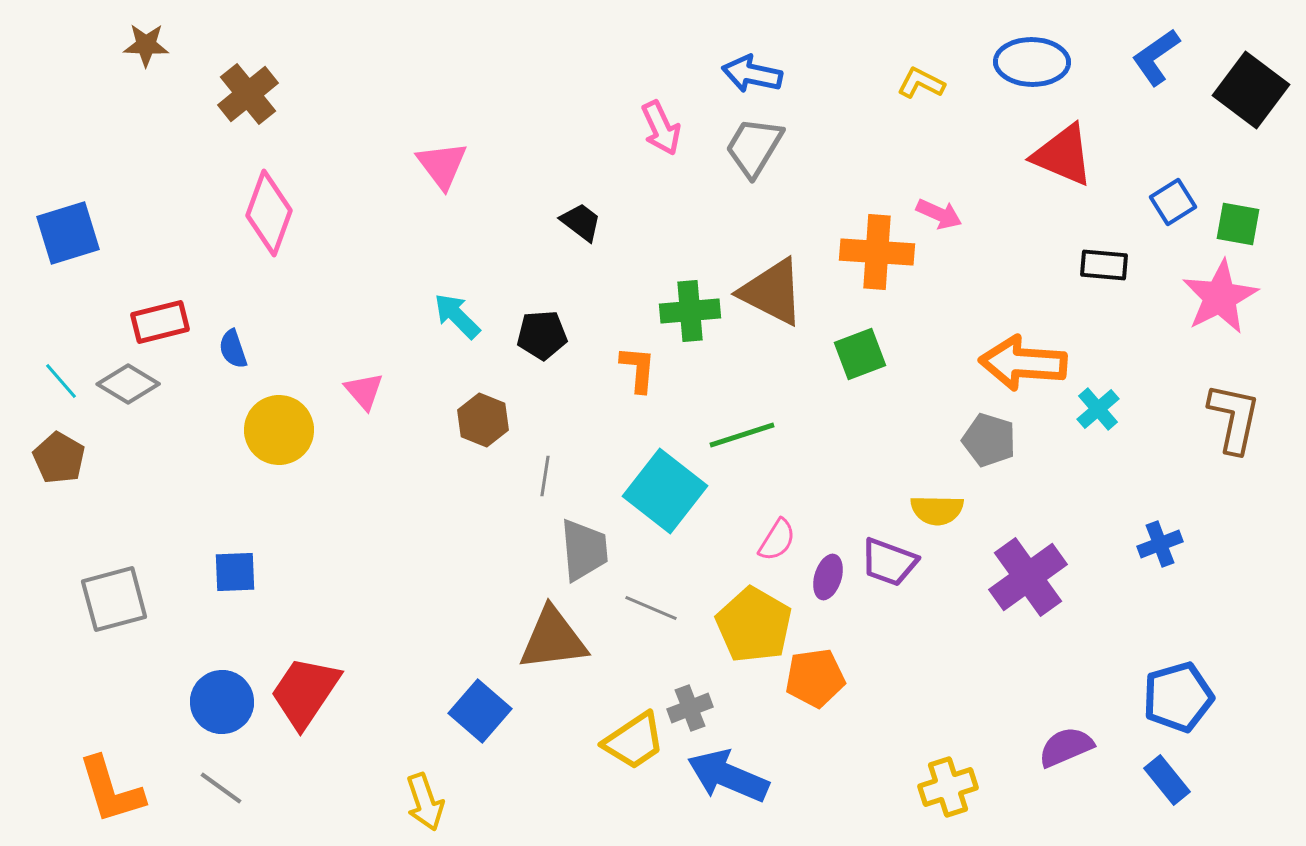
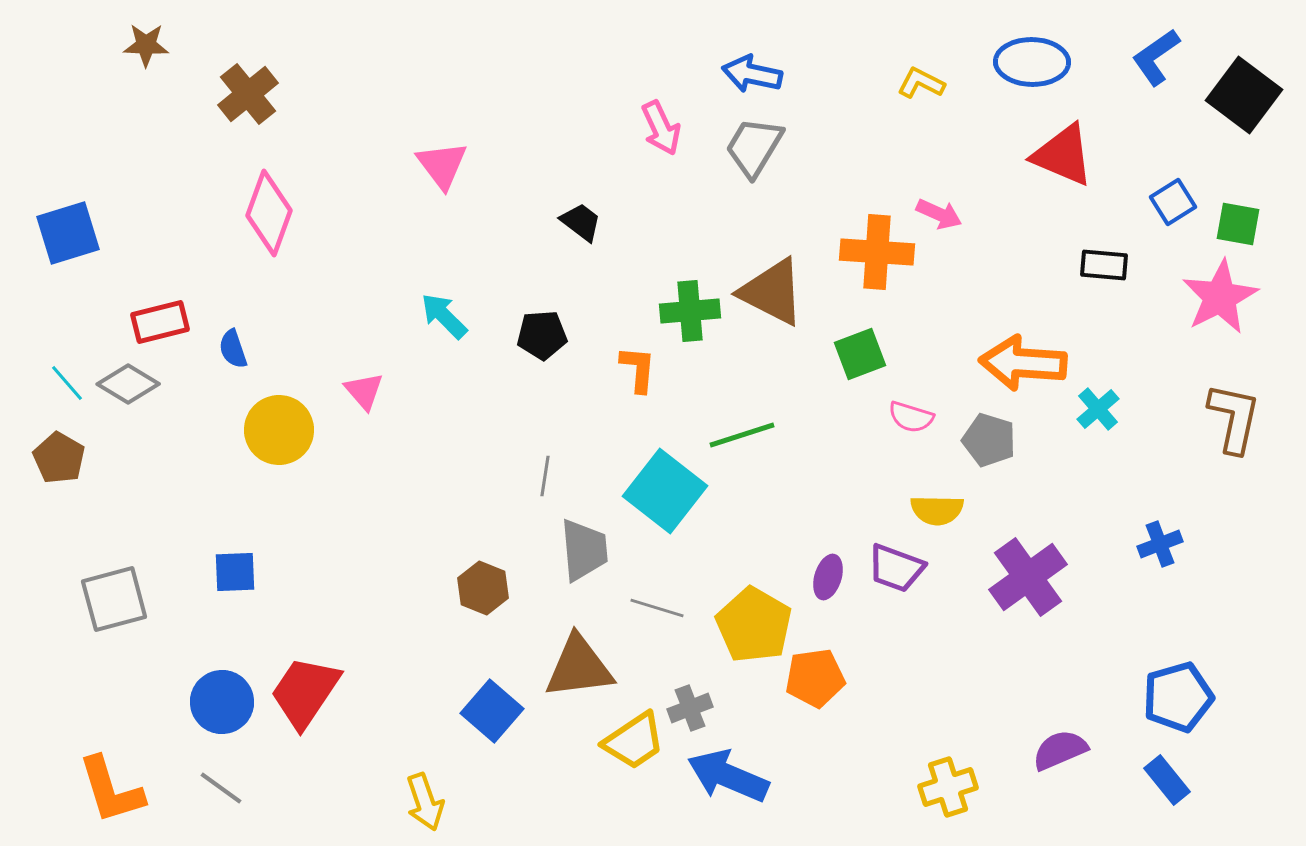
black square at (1251, 90): moved 7 px left, 5 px down
cyan arrow at (457, 316): moved 13 px left
cyan line at (61, 381): moved 6 px right, 2 px down
brown hexagon at (483, 420): moved 168 px down
pink semicircle at (777, 540): moved 134 px right, 123 px up; rotated 75 degrees clockwise
purple trapezoid at (889, 562): moved 7 px right, 6 px down
gray line at (651, 608): moved 6 px right; rotated 6 degrees counterclockwise
brown triangle at (553, 639): moved 26 px right, 28 px down
blue square at (480, 711): moved 12 px right
purple semicircle at (1066, 747): moved 6 px left, 3 px down
